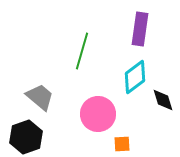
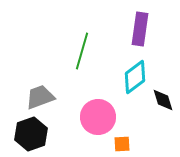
gray trapezoid: rotated 60 degrees counterclockwise
pink circle: moved 3 px down
black hexagon: moved 5 px right, 3 px up
